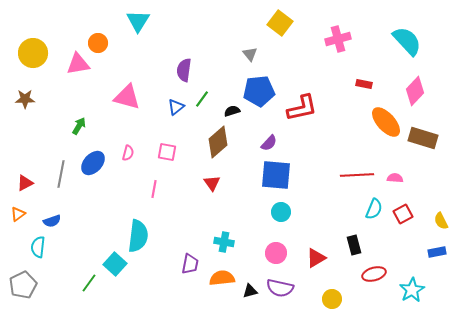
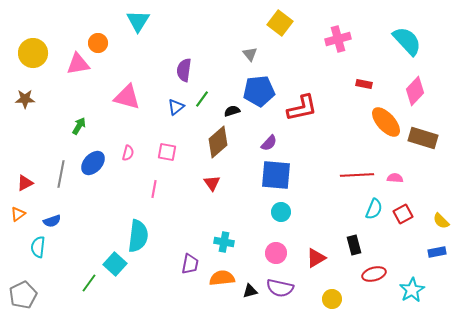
yellow semicircle at (441, 221): rotated 18 degrees counterclockwise
gray pentagon at (23, 285): moved 10 px down
